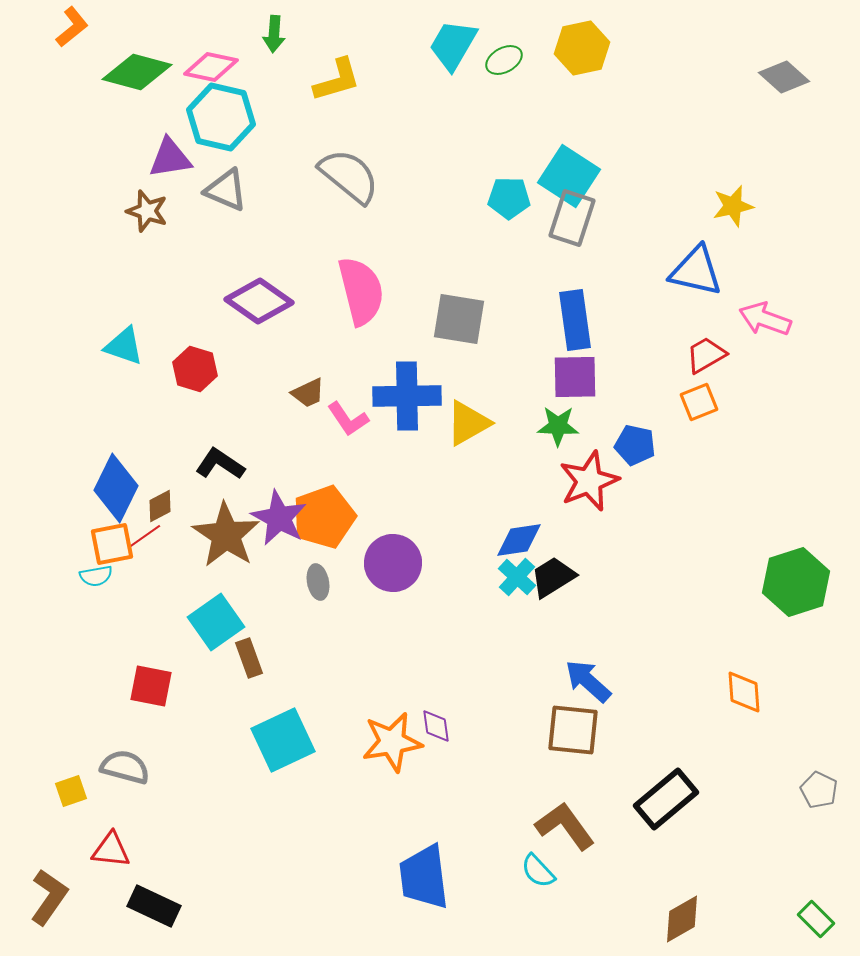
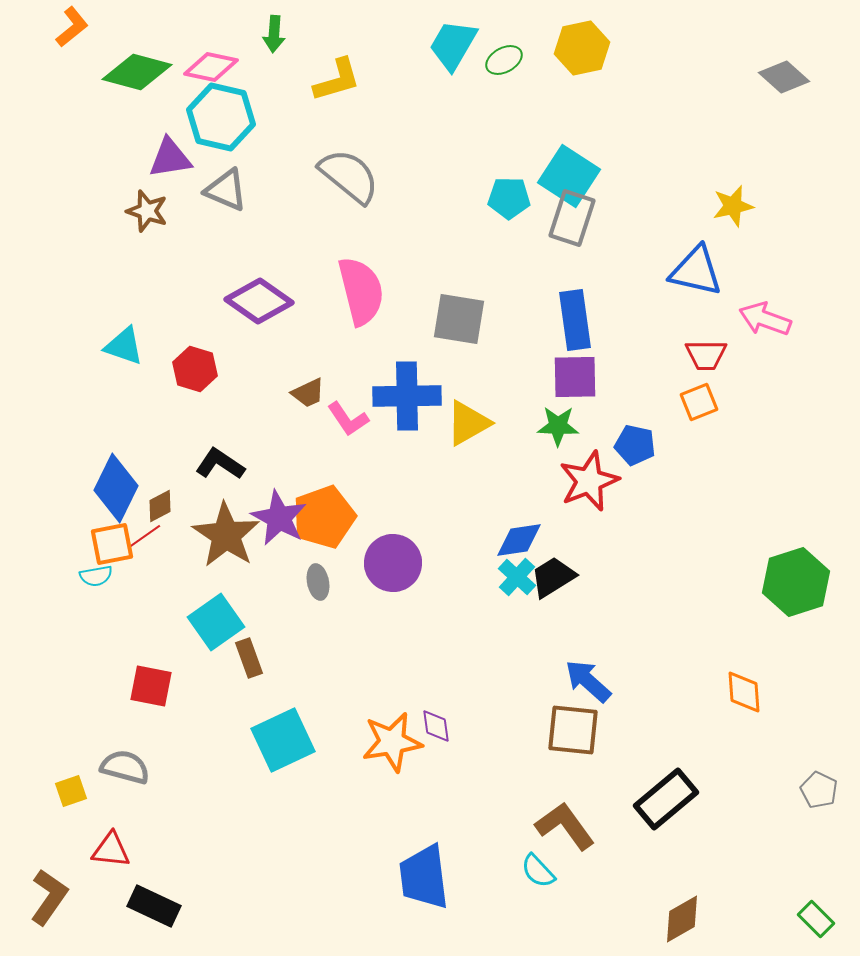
red trapezoid at (706, 355): rotated 150 degrees counterclockwise
